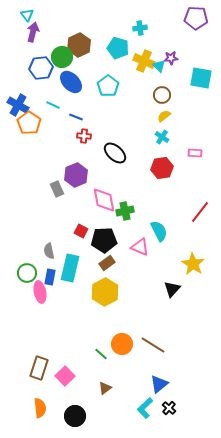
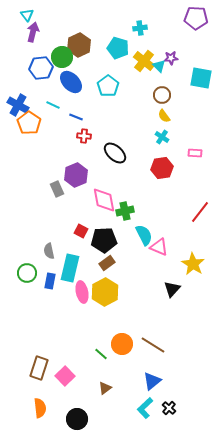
yellow cross at (144, 61): rotated 15 degrees clockwise
yellow semicircle at (164, 116): rotated 88 degrees counterclockwise
cyan semicircle at (159, 231): moved 15 px left, 4 px down
pink triangle at (140, 247): moved 19 px right
blue rectangle at (50, 277): moved 4 px down
pink ellipse at (40, 292): moved 42 px right
blue triangle at (159, 384): moved 7 px left, 3 px up
black circle at (75, 416): moved 2 px right, 3 px down
